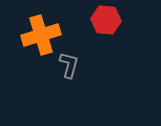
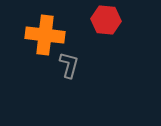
orange cross: moved 4 px right; rotated 24 degrees clockwise
